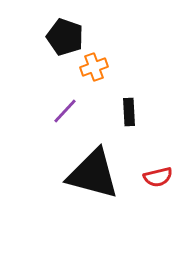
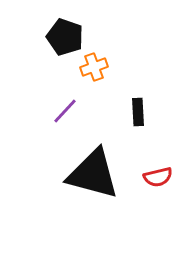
black rectangle: moved 9 px right
